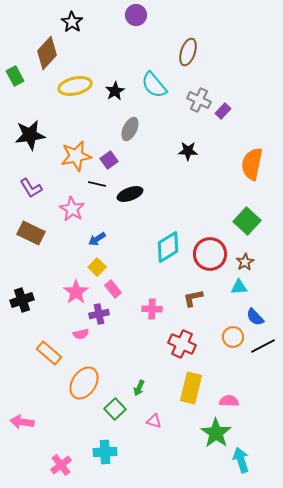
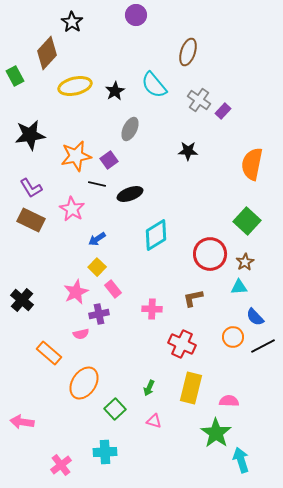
gray cross at (199, 100): rotated 10 degrees clockwise
brown rectangle at (31, 233): moved 13 px up
cyan diamond at (168, 247): moved 12 px left, 12 px up
pink star at (76, 292): rotated 10 degrees clockwise
black cross at (22, 300): rotated 30 degrees counterclockwise
green arrow at (139, 388): moved 10 px right
